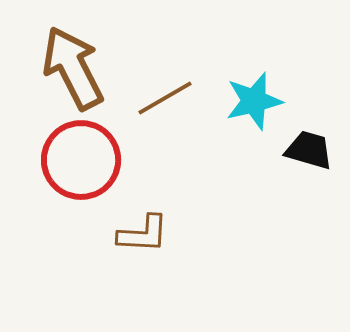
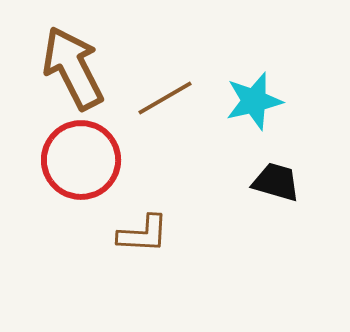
black trapezoid: moved 33 px left, 32 px down
